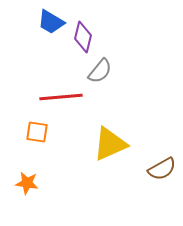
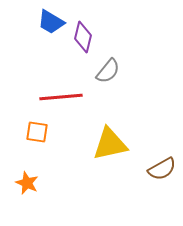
gray semicircle: moved 8 px right
yellow triangle: rotated 12 degrees clockwise
orange star: rotated 15 degrees clockwise
